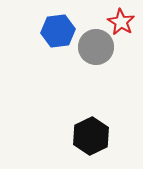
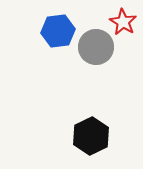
red star: moved 2 px right
